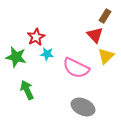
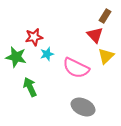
red star: moved 2 px left; rotated 18 degrees clockwise
cyan star: rotated 24 degrees counterclockwise
green arrow: moved 3 px right, 3 px up
